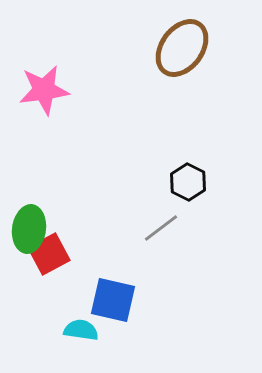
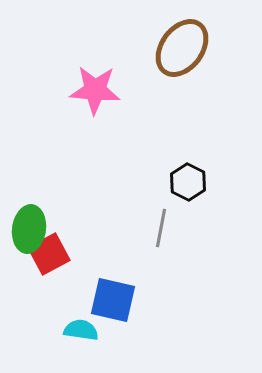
pink star: moved 51 px right; rotated 12 degrees clockwise
gray line: rotated 42 degrees counterclockwise
